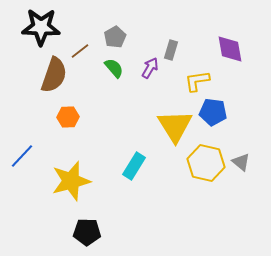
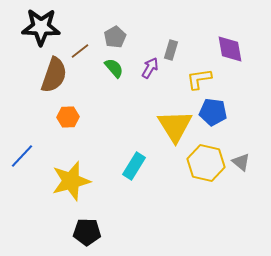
yellow L-shape: moved 2 px right, 2 px up
